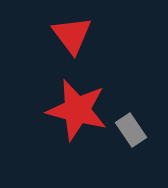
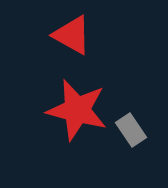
red triangle: rotated 24 degrees counterclockwise
